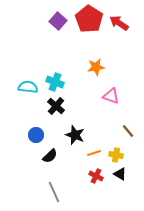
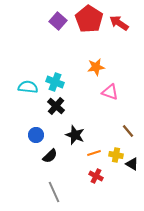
pink triangle: moved 1 px left, 4 px up
black triangle: moved 12 px right, 10 px up
